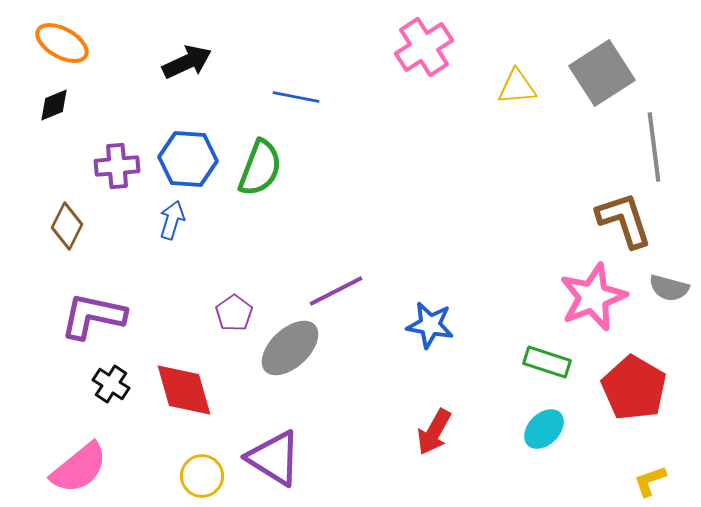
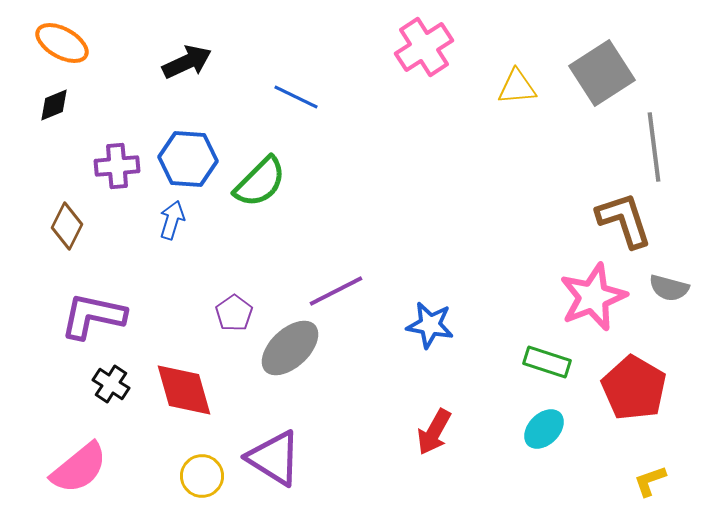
blue line: rotated 15 degrees clockwise
green semicircle: moved 14 px down; rotated 24 degrees clockwise
